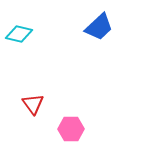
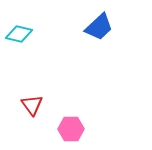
red triangle: moved 1 px left, 1 px down
